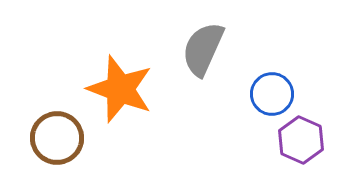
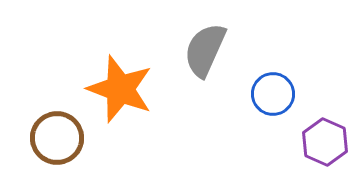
gray semicircle: moved 2 px right, 1 px down
blue circle: moved 1 px right
purple hexagon: moved 24 px right, 2 px down
